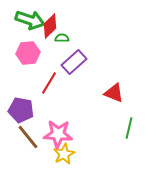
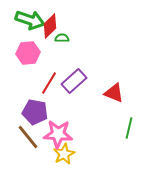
purple rectangle: moved 19 px down
purple pentagon: moved 14 px right, 2 px down
